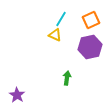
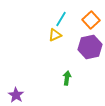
orange square: rotated 18 degrees counterclockwise
yellow triangle: rotated 48 degrees counterclockwise
purple star: moved 1 px left
